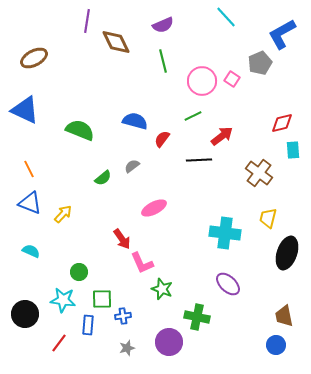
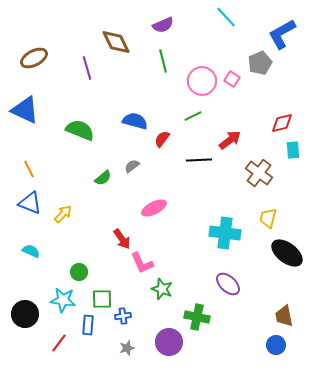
purple line at (87, 21): moved 47 px down; rotated 25 degrees counterclockwise
red arrow at (222, 136): moved 8 px right, 4 px down
black ellipse at (287, 253): rotated 72 degrees counterclockwise
